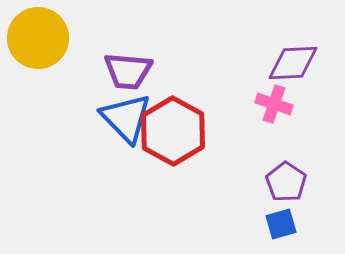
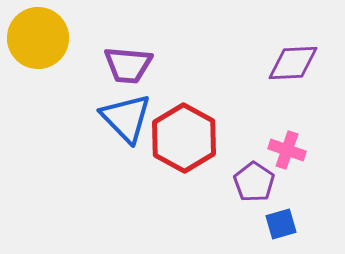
purple trapezoid: moved 6 px up
pink cross: moved 13 px right, 46 px down
red hexagon: moved 11 px right, 7 px down
purple pentagon: moved 32 px left
